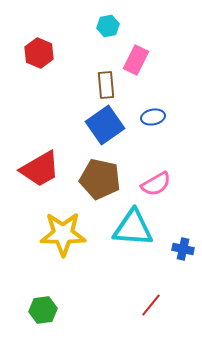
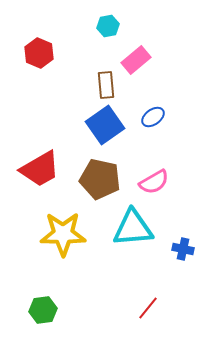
pink rectangle: rotated 24 degrees clockwise
blue ellipse: rotated 25 degrees counterclockwise
pink semicircle: moved 2 px left, 2 px up
cyan triangle: rotated 9 degrees counterclockwise
red line: moved 3 px left, 3 px down
